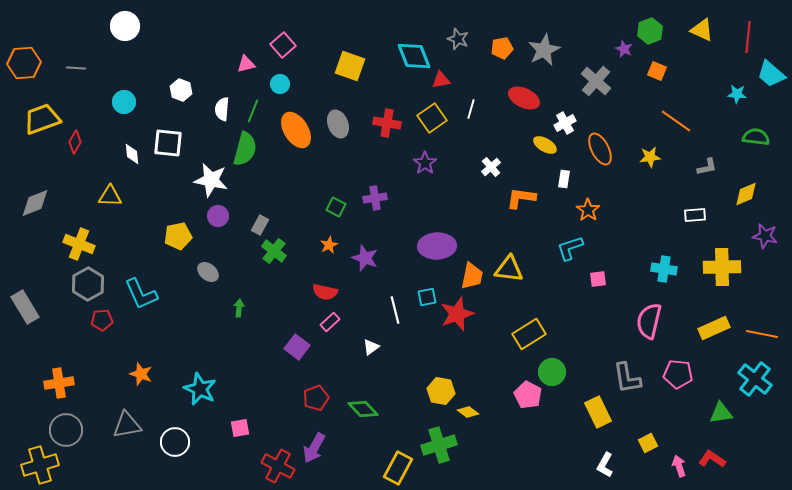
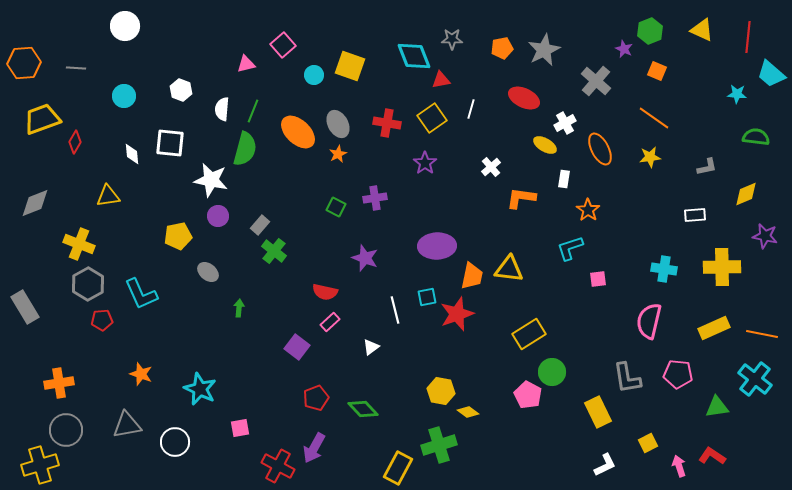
gray star at (458, 39): moved 6 px left; rotated 20 degrees counterclockwise
cyan circle at (280, 84): moved 34 px right, 9 px up
cyan circle at (124, 102): moved 6 px up
orange line at (676, 121): moved 22 px left, 3 px up
gray ellipse at (338, 124): rotated 8 degrees counterclockwise
orange ellipse at (296, 130): moved 2 px right, 2 px down; rotated 15 degrees counterclockwise
white square at (168, 143): moved 2 px right
yellow triangle at (110, 196): moved 2 px left; rotated 10 degrees counterclockwise
gray rectangle at (260, 225): rotated 12 degrees clockwise
orange star at (329, 245): moved 9 px right, 91 px up
green triangle at (721, 413): moved 4 px left, 6 px up
red L-shape at (712, 459): moved 3 px up
white L-shape at (605, 465): rotated 145 degrees counterclockwise
